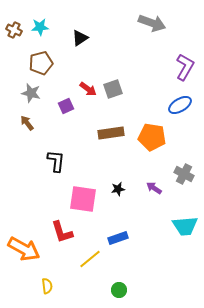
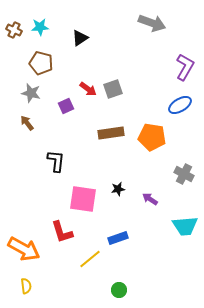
brown pentagon: rotated 30 degrees clockwise
purple arrow: moved 4 px left, 11 px down
yellow semicircle: moved 21 px left
